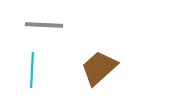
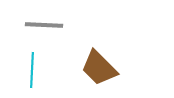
brown trapezoid: rotated 93 degrees counterclockwise
